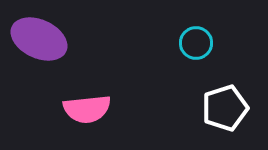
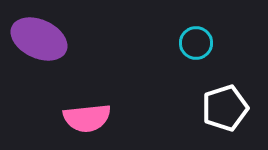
pink semicircle: moved 9 px down
